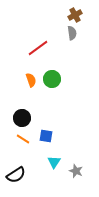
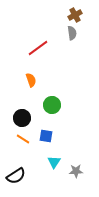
green circle: moved 26 px down
gray star: rotated 24 degrees counterclockwise
black semicircle: moved 1 px down
